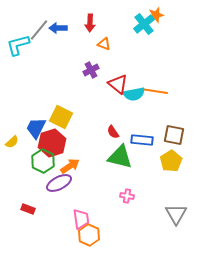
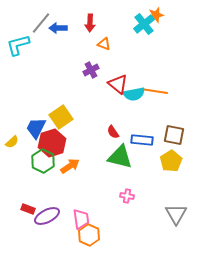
gray line: moved 2 px right, 7 px up
yellow square: rotated 30 degrees clockwise
purple ellipse: moved 12 px left, 33 px down
